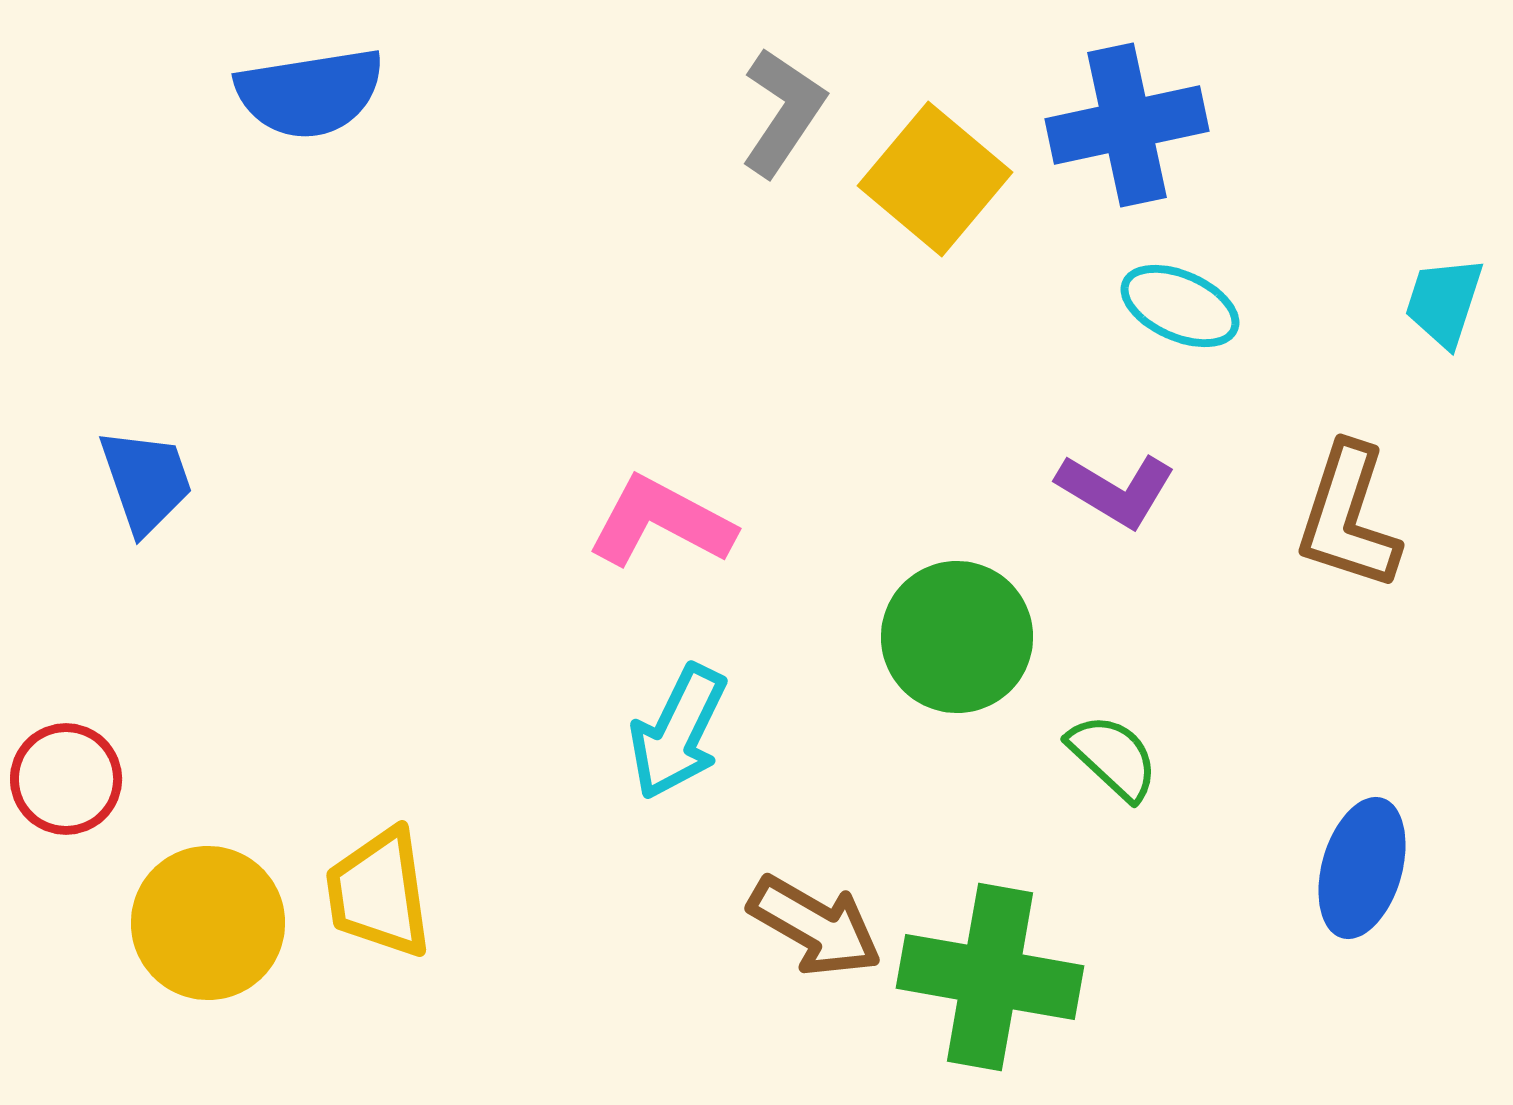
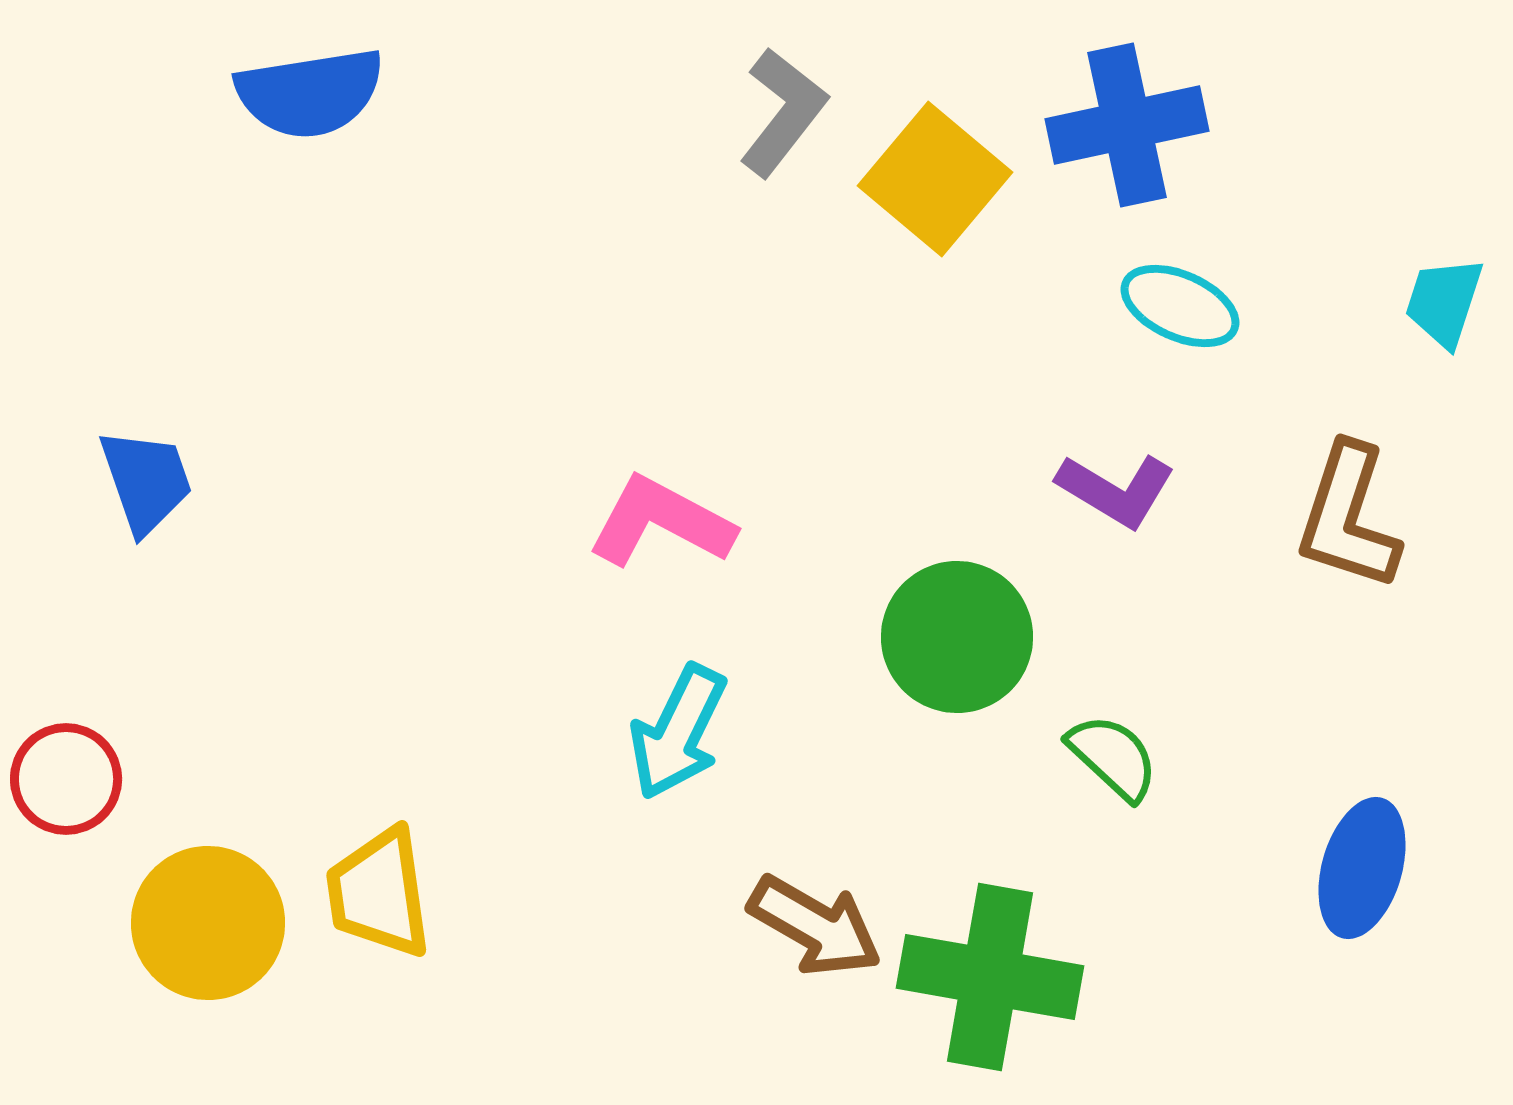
gray L-shape: rotated 4 degrees clockwise
